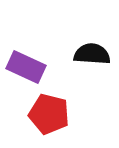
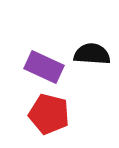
purple rectangle: moved 18 px right
